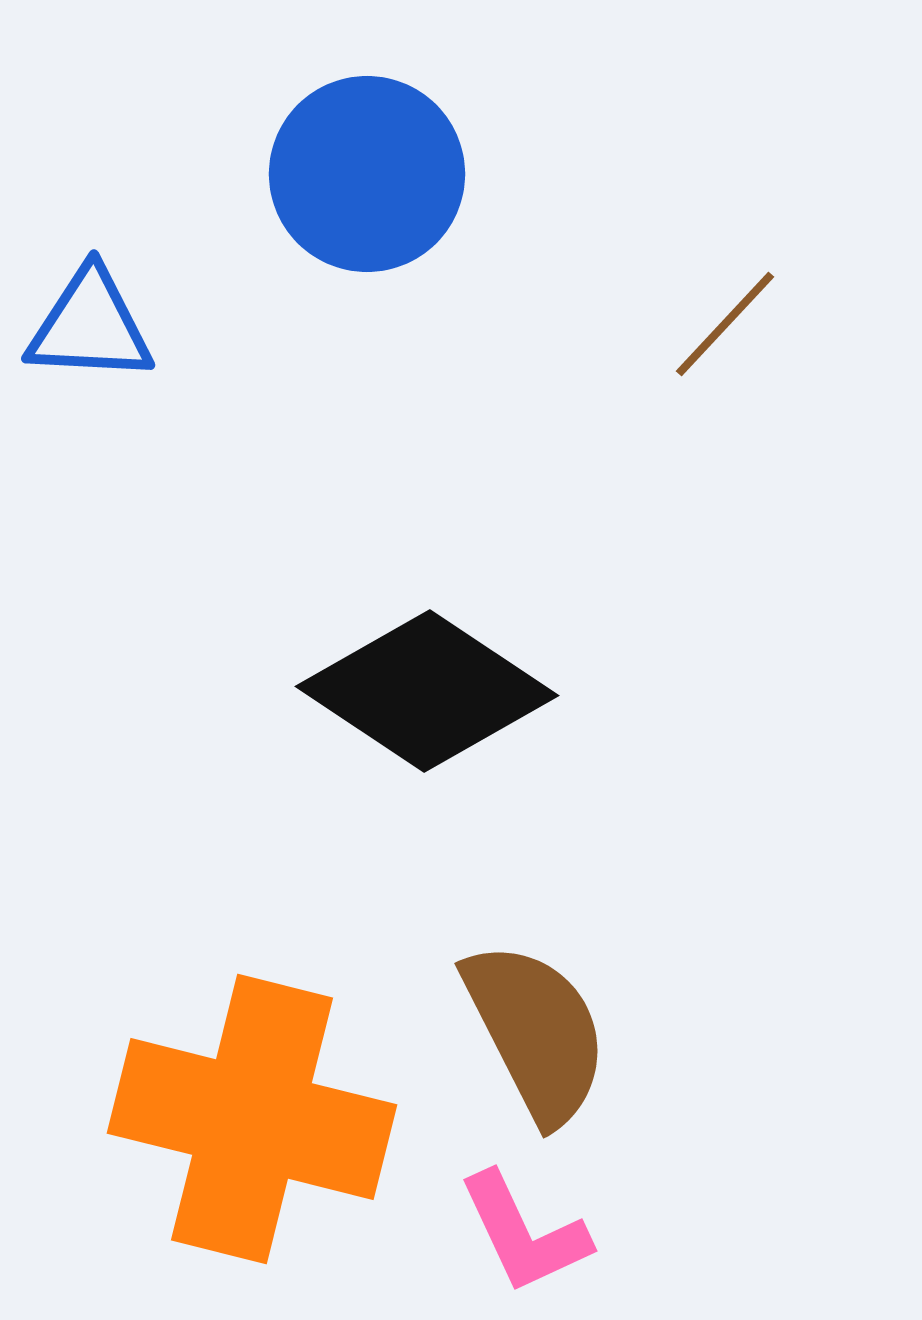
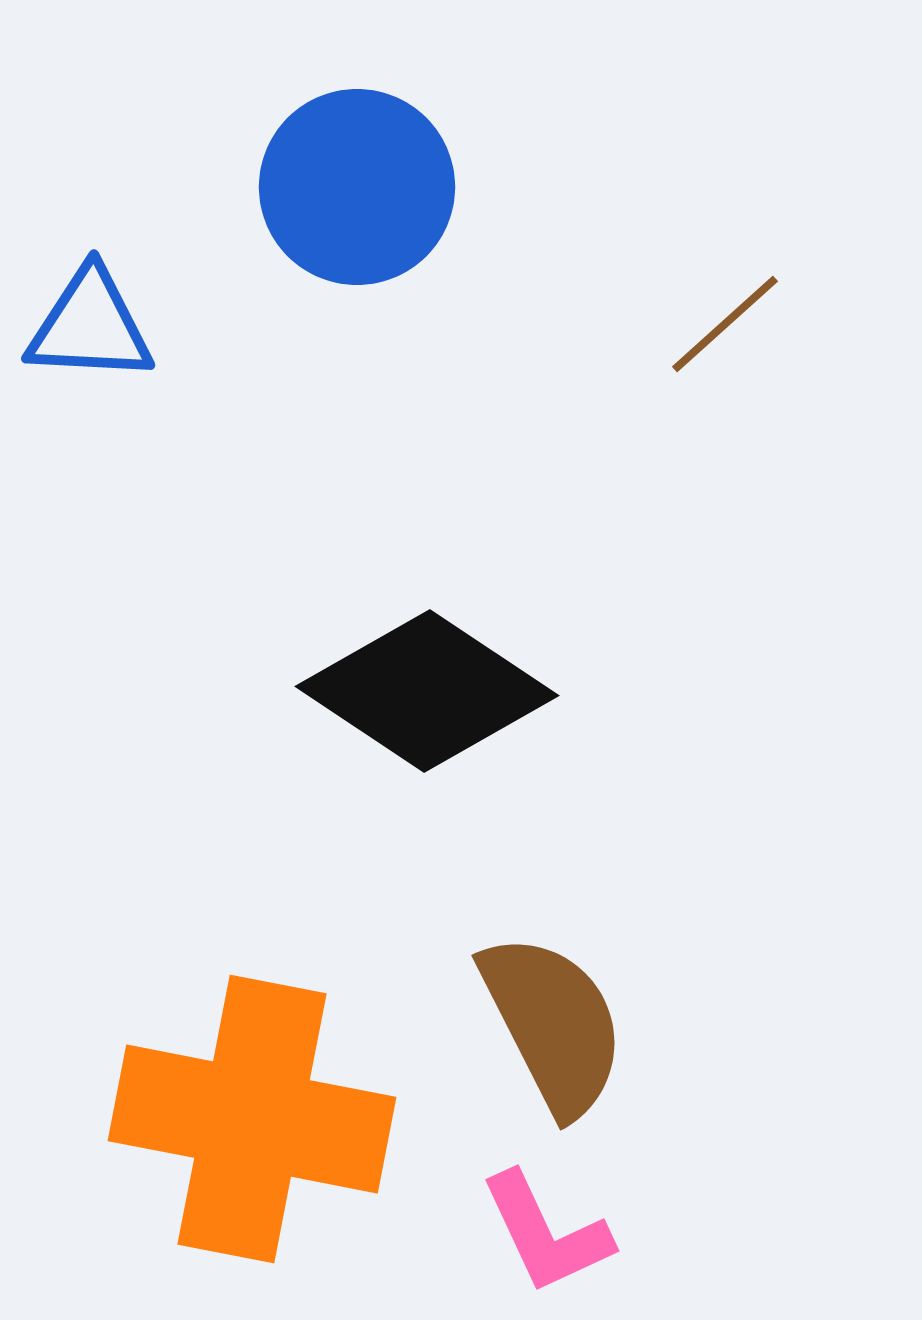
blue circle: moved 10 px left, 13 px down
brown line: rotated 5 degrees clockwise
brown semicircle: moved 17 px right, 8 px up
orange cross: rotated 3 degrees counterclockwise
pink L-shape: moved 22 px right
